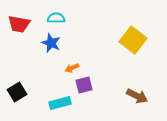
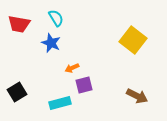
cyan semicircle: rotated 60 degrees clockwise
